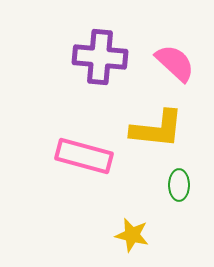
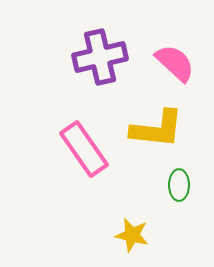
purple cross: rotated 18 degrees counterclockwise
pink rectangle: moved 7 px up; rotated 40 degrees clockwise
